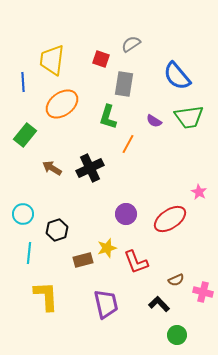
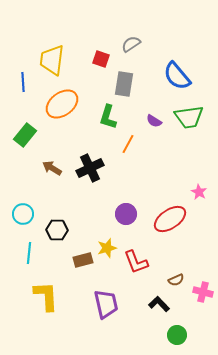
black hexagon: rotated 20 degrees clockwise
